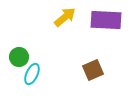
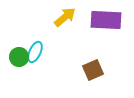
cyan ellipse: moved 3 px right, 22 px up
